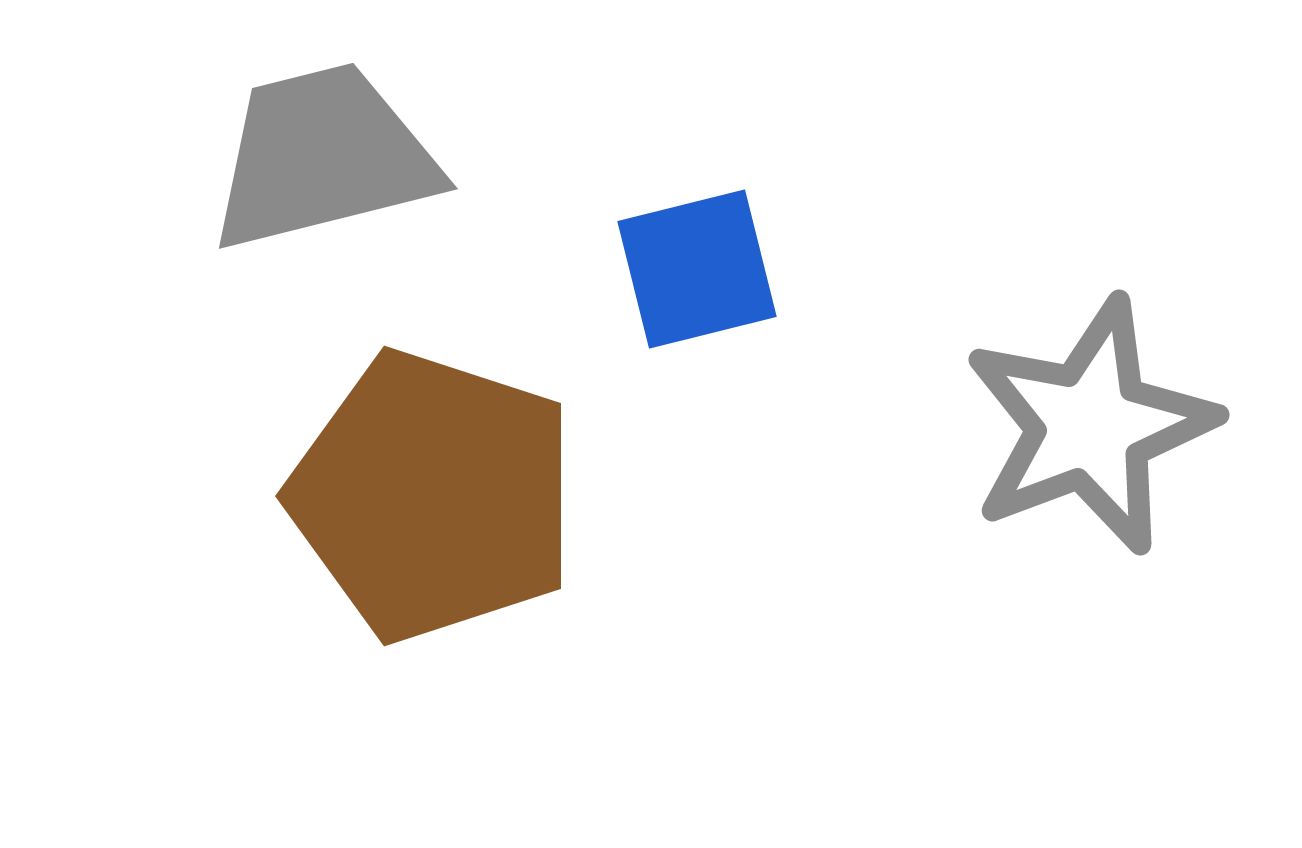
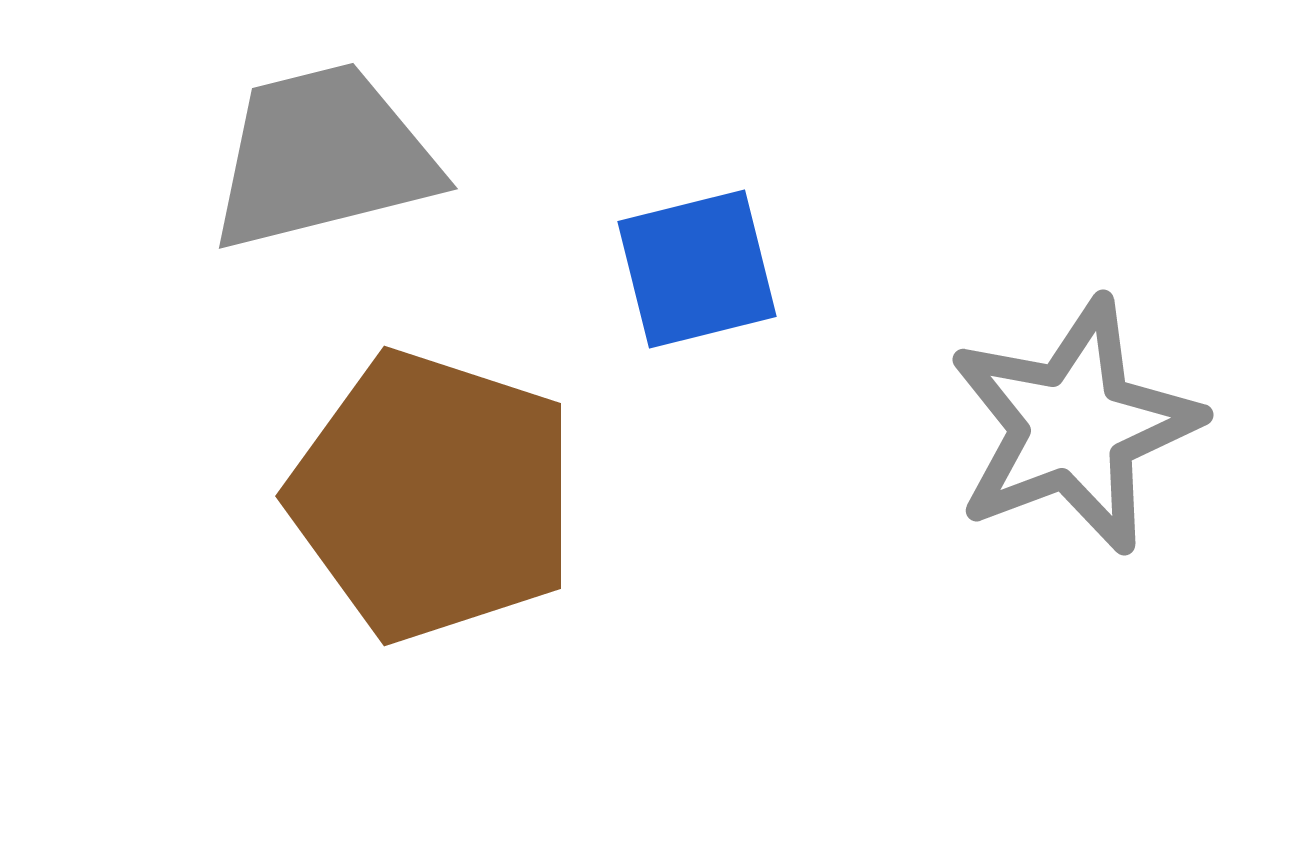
gray star: moved 16 px left
